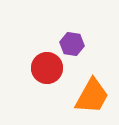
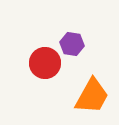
red circle: moved 2 px left, 5 px up
